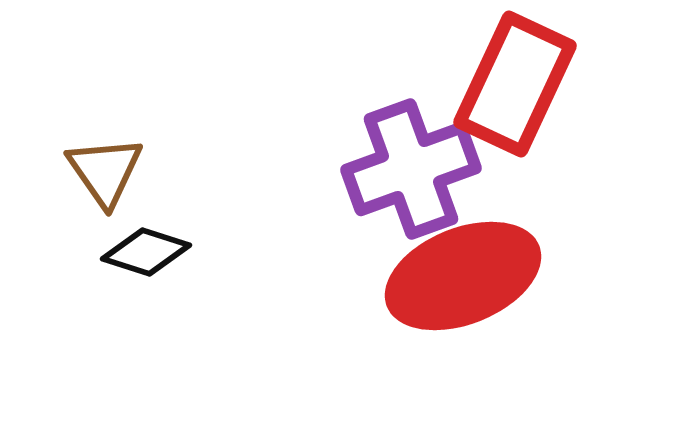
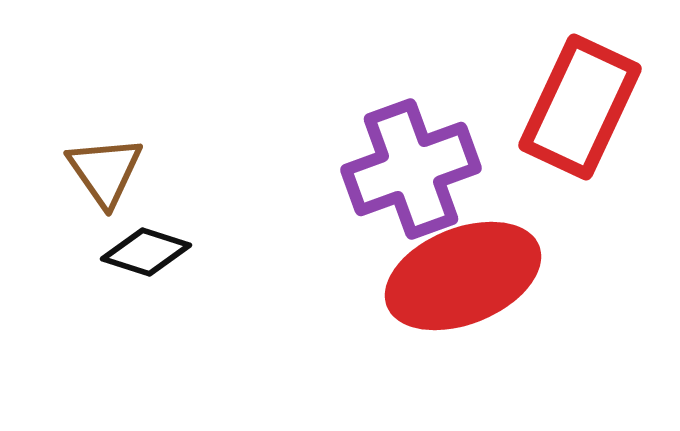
red rectangle: moved 65 px right, 23 px down
